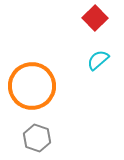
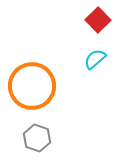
red square: moved 3 px right, 2 px down
cyan semicircle: moved 3 px left, 1 px up
